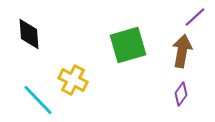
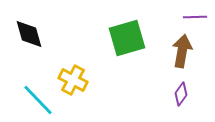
purple line: rotated 40 degrees clockwise
black diamond: rotated 12 degrees counterclockwise
green square: moved 1 px left, 7 px up
